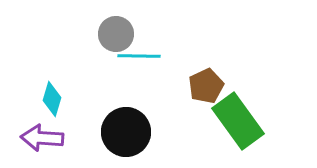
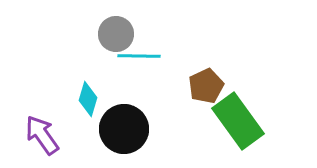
cyan diamond: moved 36 px right
black circle: moved 2 px left, 3 px up
purple arrow: moved 3 px up; rotated 51 degrees clockwise
